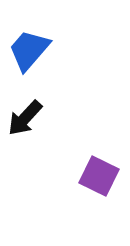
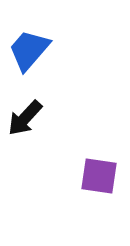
purple square: rotated 18 degrees counterclockwise
